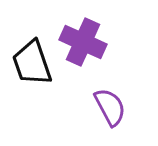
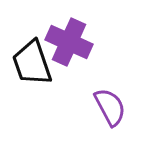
purple cross: moved 14 px left
